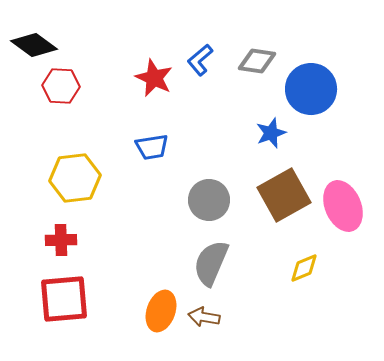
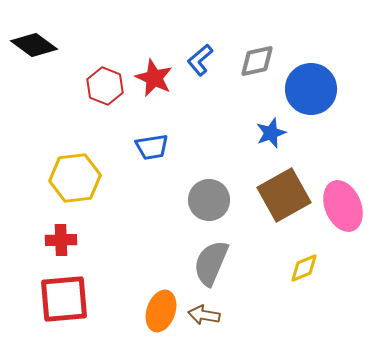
gray diamond: rotated 21 degrees counterclockwise
red hexagon: moved 44 px right; rotated 18 degrees clockwise
brown arrow: moved 2 px up
